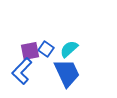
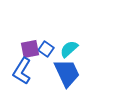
purple square: moved 2 px up
blue L-shape: rotated 12 degrees counterclockwise
